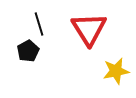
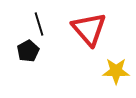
red triangle: rotated 9 degrees counterclockwise
yellow star: rotated 12 degrees clockwise
